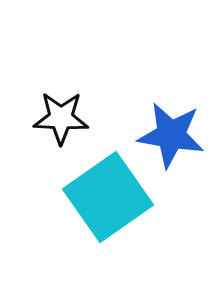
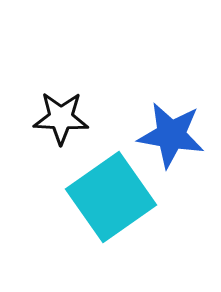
cyan square: moved 3 px right
